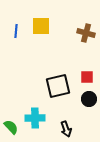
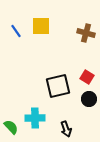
blue line: rotated 40 degrees counterclockwise
red square: rotated 32 degrees clockwise
